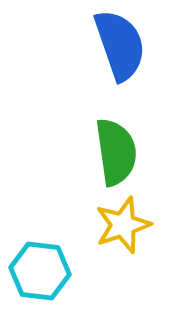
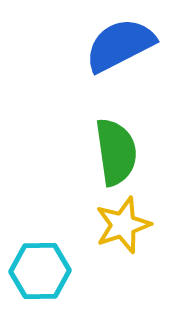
blue semicircle: rotated 98 degrees counterclockwise
cyan hexagon: rotated 8 degrees counterclockwise
